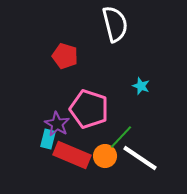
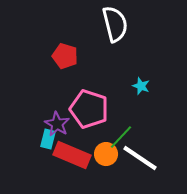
orange circle: moved 1 px right, 2 px up
